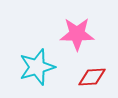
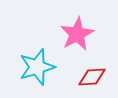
pink star: rotated 28 degrees counterclockwise
